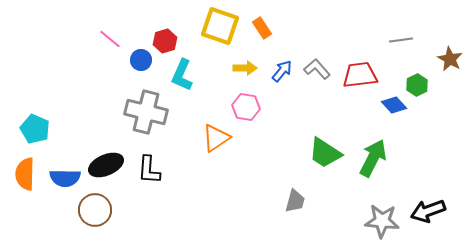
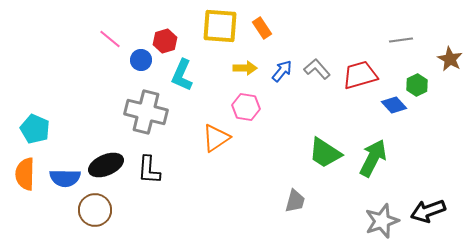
yellow square: rotated 15 degrees counterclockwise
red trapezoid: rotated 9 degrees counterclockwise
gray star: rotated 24 degrees counterclockwise
